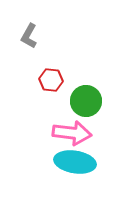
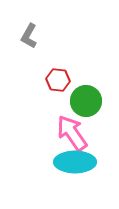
red hexagon: moved 7 px right
pink arrow: rotated 132 degrees counterclockwise
cyan ellipse: rotated 9 degrees counterclockwise
